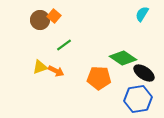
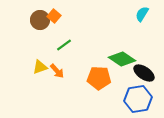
green diamond: moved 1 px left, 1 px down
orange arrow: moved 1 px right; rotated 21 degrees clockwise
